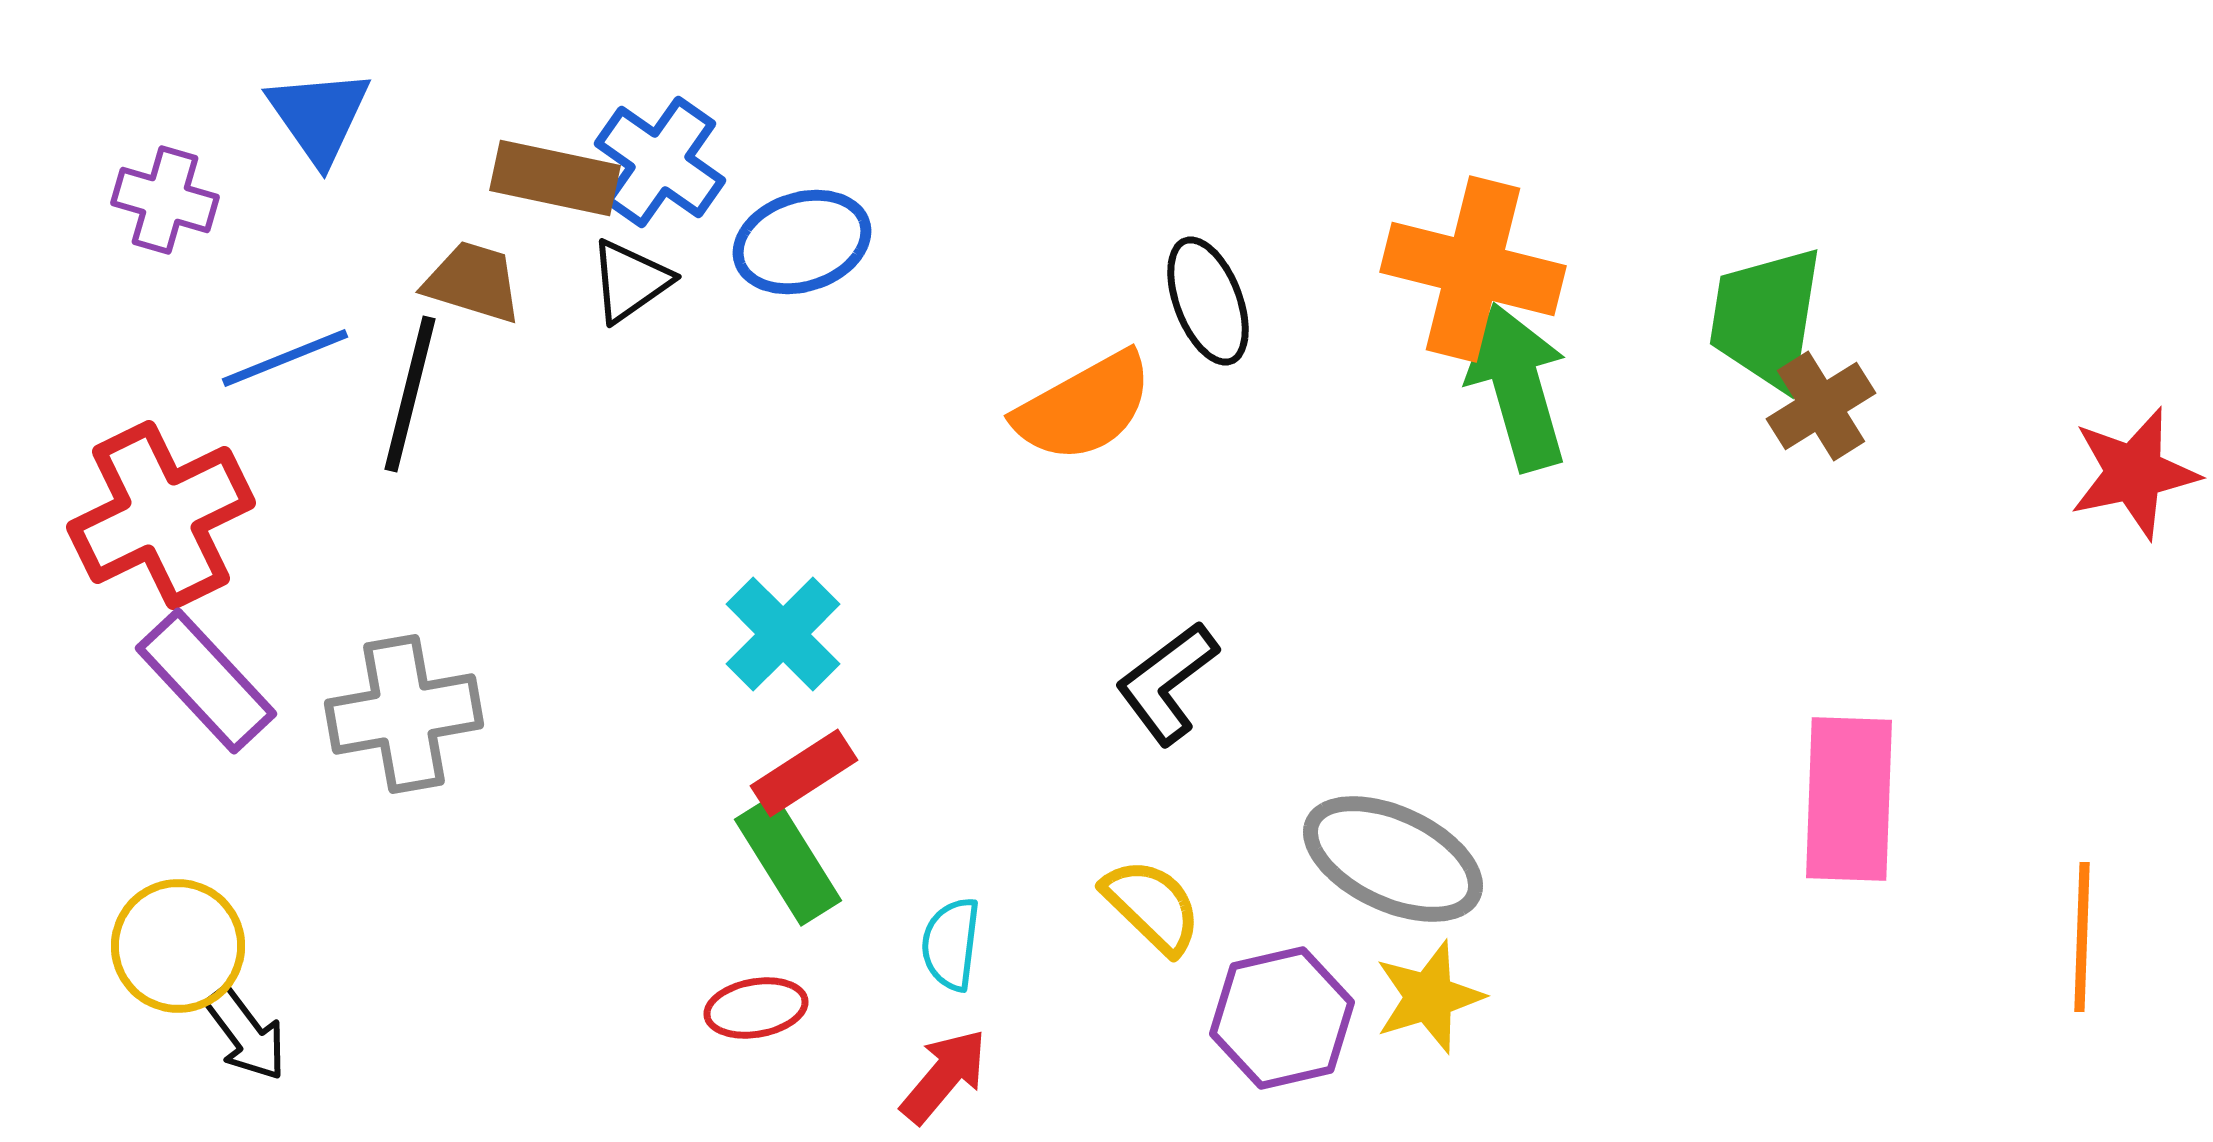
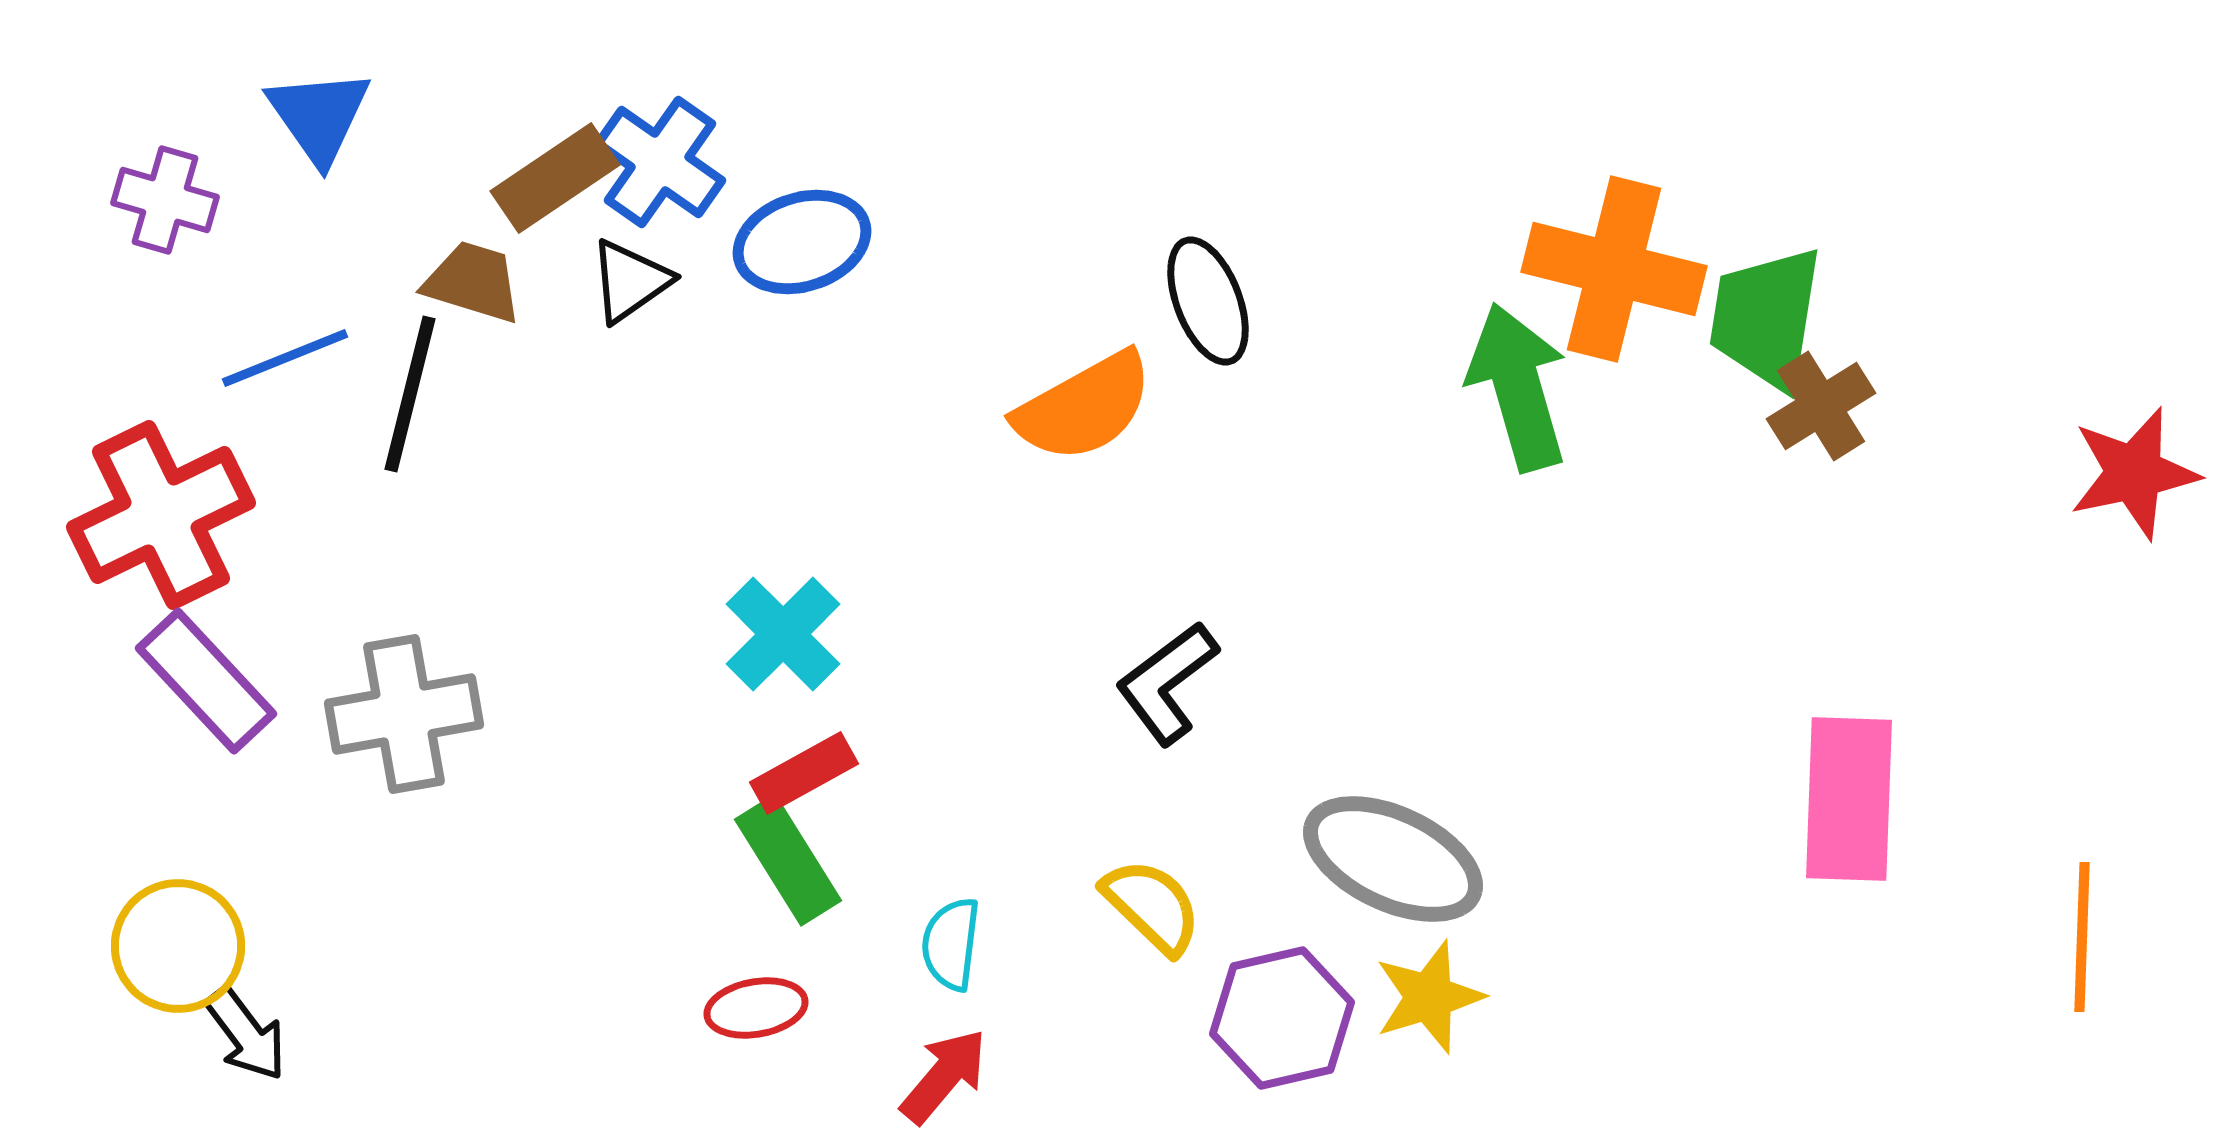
brown rectangle: rotated 46 degrees counterclockwise
orange cross: moved 141 px right
red rectangle: rotated 4 degrees clockwise
